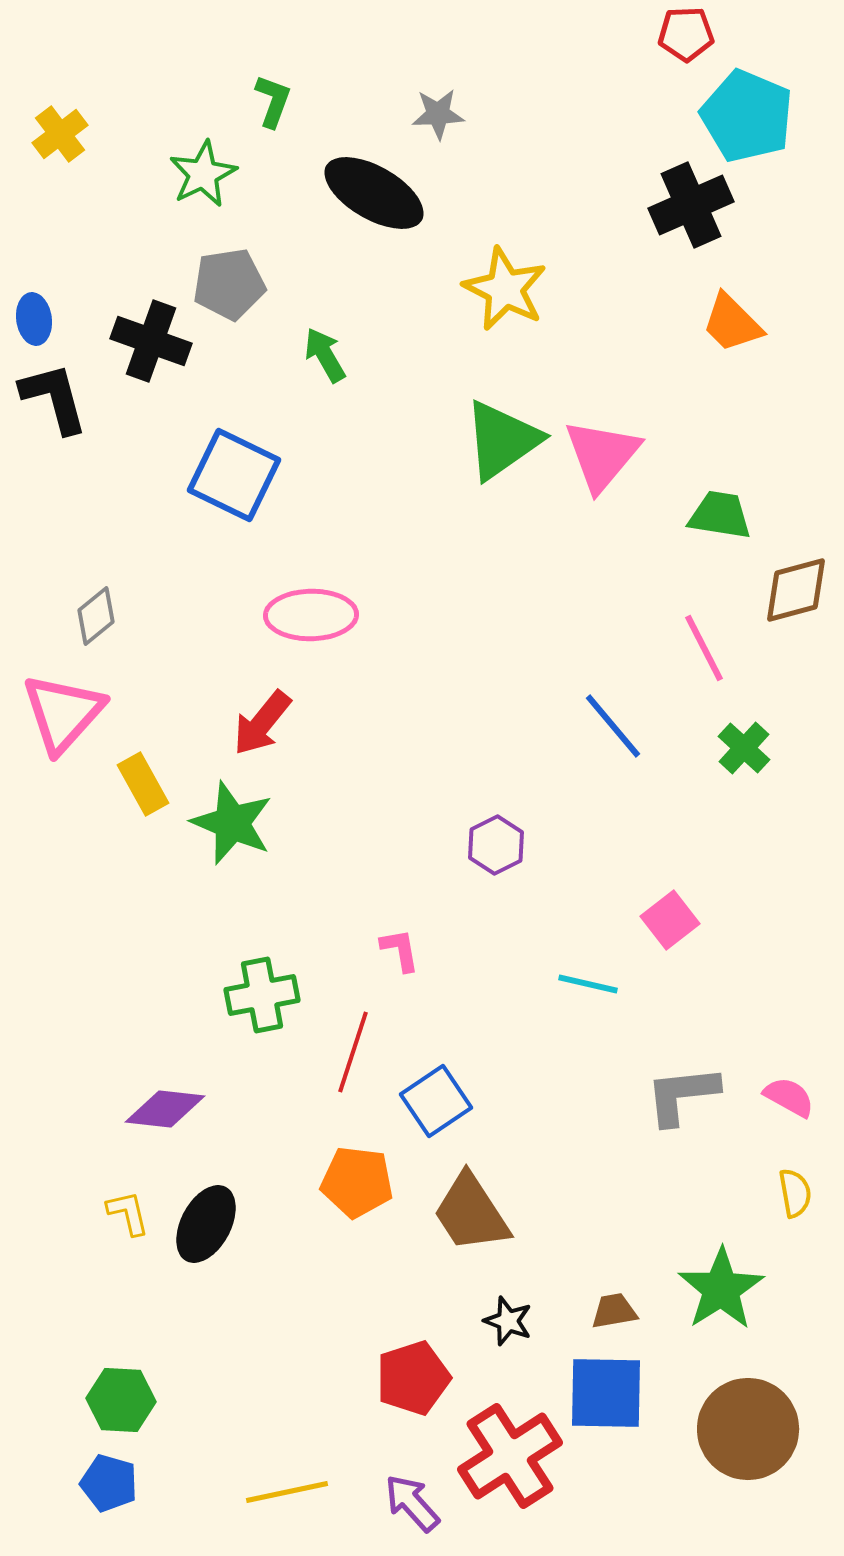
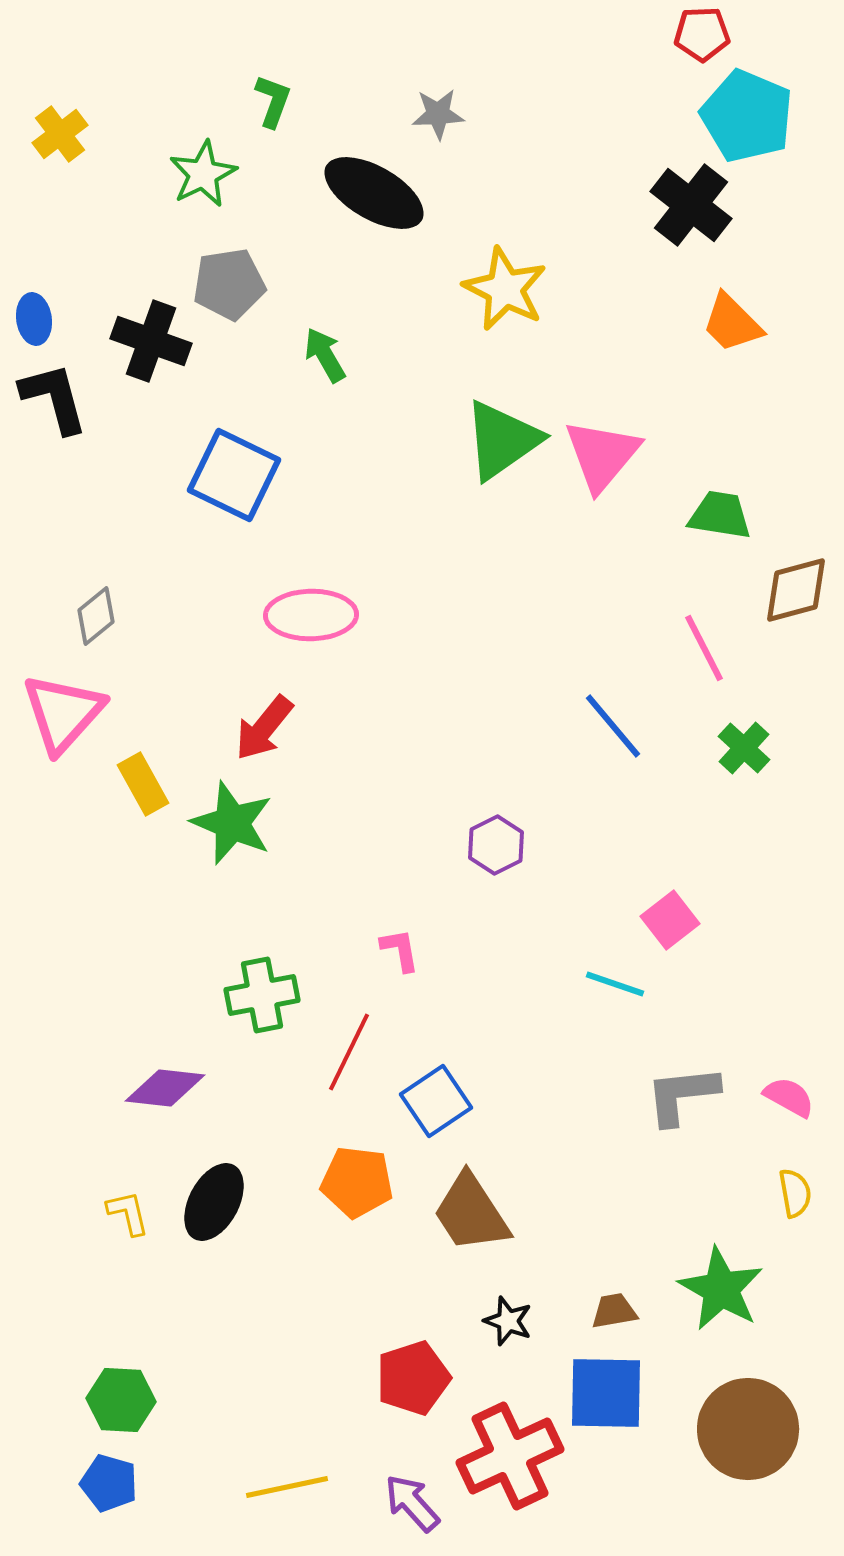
red pentagon at (686, 34): moved 16 px right
black cross at (691, 205): rotated 28 degrees counterclockwise
red arrow at (262, 723): moved 2 px right, 5 px down
cyan line at (588, 984): moved 27 px right; rotated 6 degrees clockwise
red line at (353, 1052): moved 4 px left; rotated 8 degrees clockwise
purple diamond at (165, 1109): moved 21 px up
black ellipse at (206, 1224): moved 8 px right, 22 px up
green star at (721, 1289): rotated 10 degrees counterclockwise
red cross at (510, 1456): rotated 8 degrees clockwise
yellow line at (287, 1492): moved 5 px up
